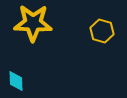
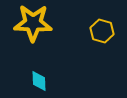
cyan diamond: moved 23 px right
